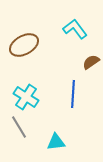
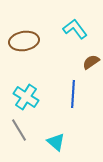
brown ellipse: moved 4 px up; rotated 20 degrees clockwise
gray line: moved 3 px down
cyan triangle: rotated 48 degrees clockwise
